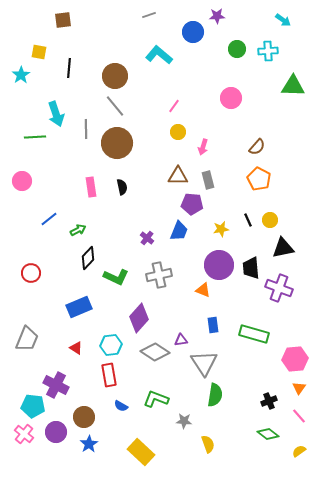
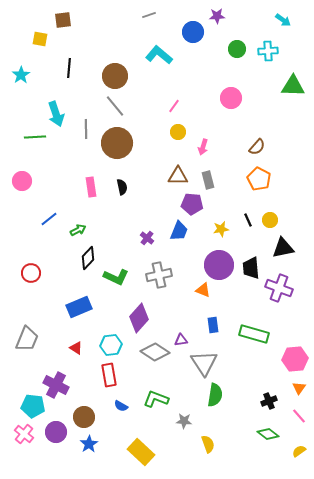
yellow square at (39, 52): moved 1 px right, 13 px up
